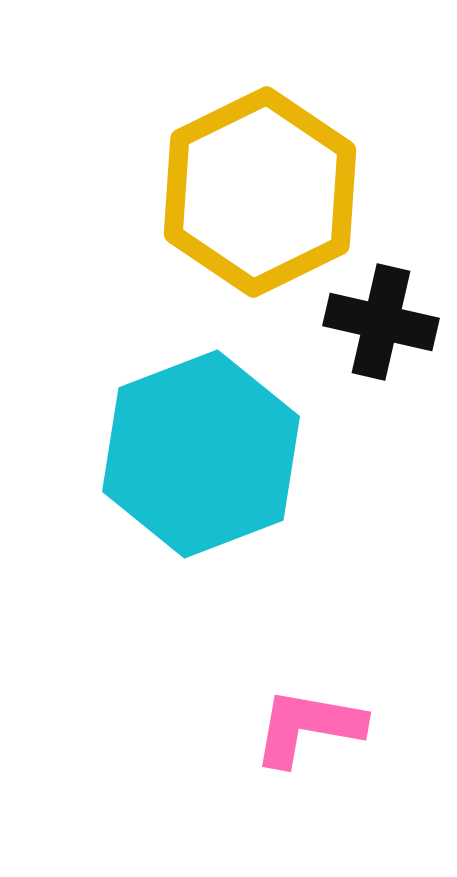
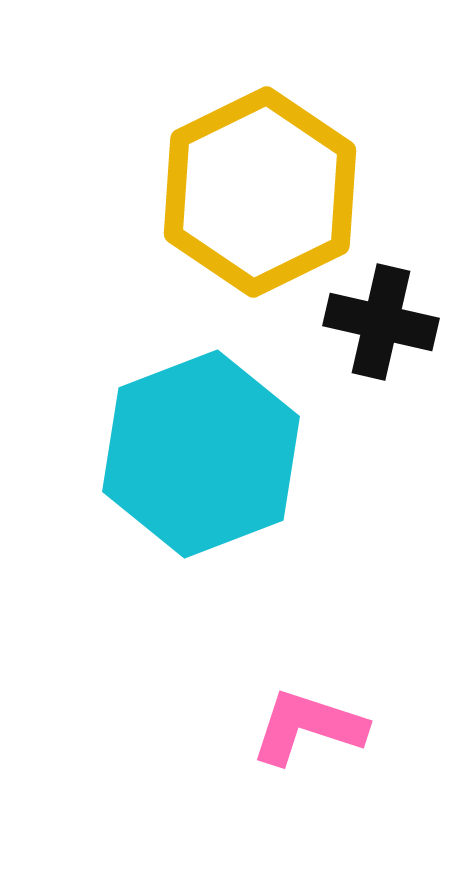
pink L-shape: rotated 8 degrees clockwise
